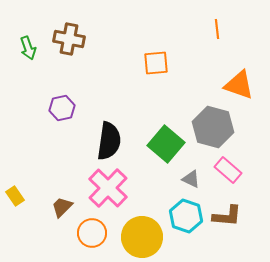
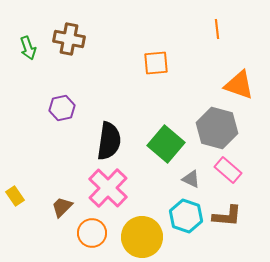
gray hexagon: moved 4 px right, 1 px down
